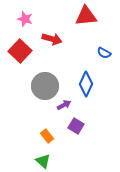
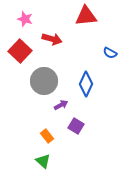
blue semicircle: moved 6 px right
gray circle: moved 1 px left, 5 px up
purple arrow: moved 3 px left
